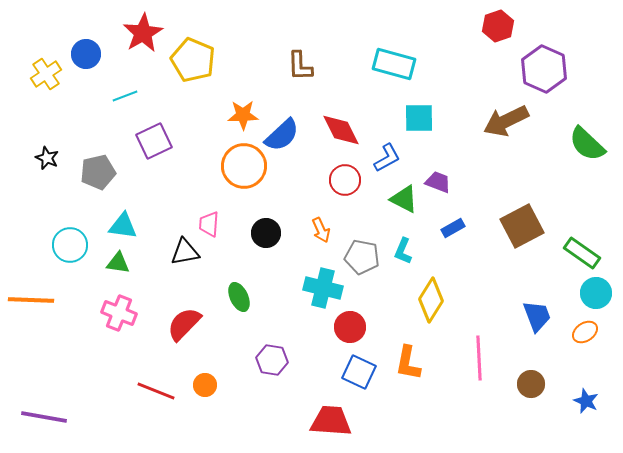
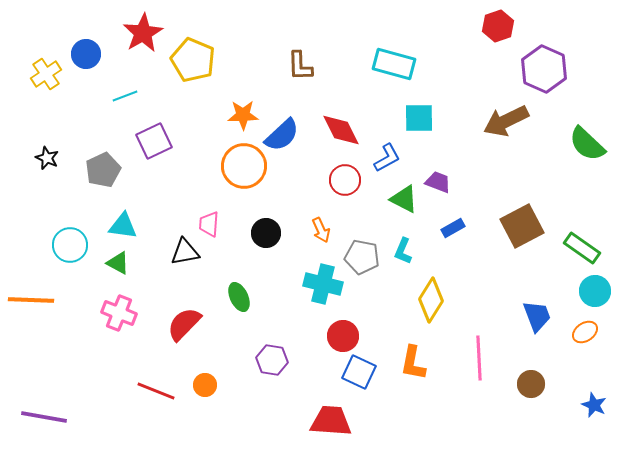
gray pentagon at (98, 172): moved 5 px right, 2 px up; rotated 12 degrees counterclockwise
green rectangle at (582, 253): moved 5 px up
green triangle at (118, 263): rotated 20 degrees clockwise
cyan cross at (323, 288): moved 4 px up
cyan circle at (596, 293): moved 1 px left, 2 px up
red circle at (350, 327): moved 7 px left, 9 px down
orange L-shape at (408, 363): moved 5 px right
blue star at (586, 401): moved 8 px right, 4 px down
